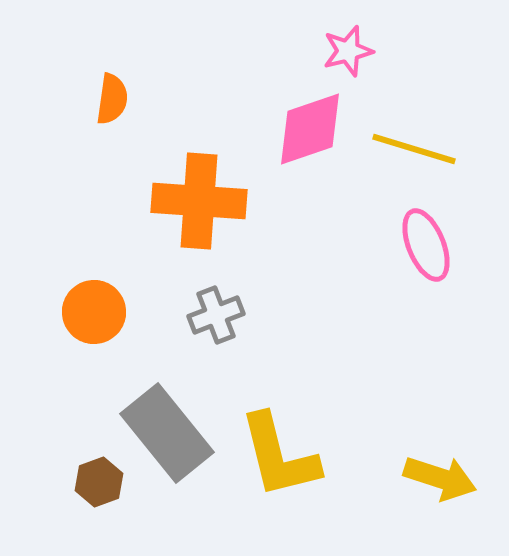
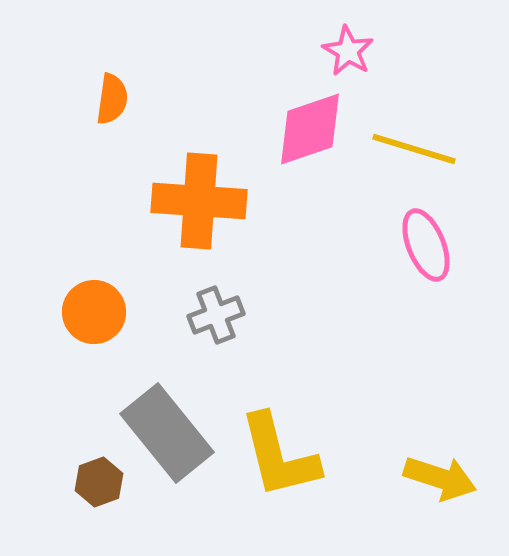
pink star: rotated 27 degrees counterclockwise
